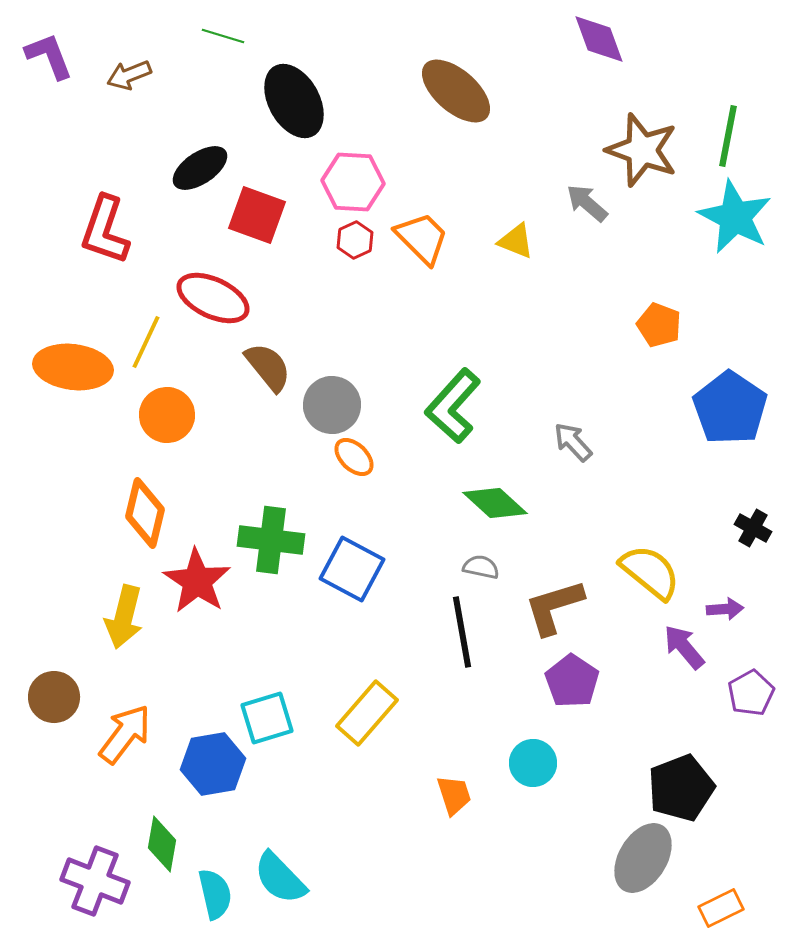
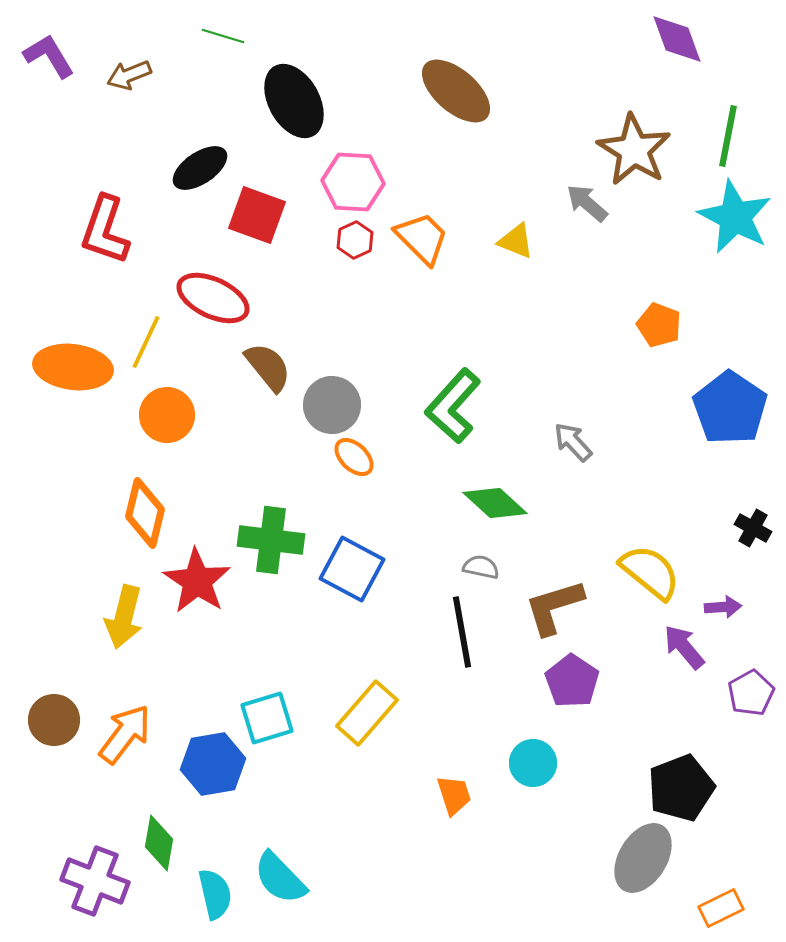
purple diamond at (599, 39): moved 78 px right
purple L-shape at (49, 56): rotated 10 degrees counterclockwise
brown star at (642, 150): moved 8 px left; rotated 12 degrees clockwise
purple arrow at (725, 609): moved 2 px left, 2 px up
brown circle at (54, 697): moved 23 px down
green diamond at (162, 844): moved 3 px left, 1 px up
